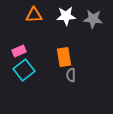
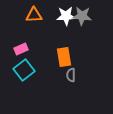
gray star: moved 11 px left, 3 px up
pink rectangle: moved 2 px right, 2 px up
